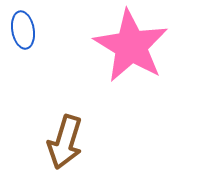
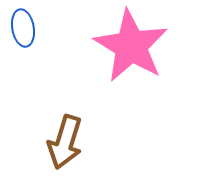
blue ellipse: moved 2 px up
